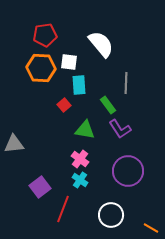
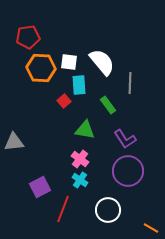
red pentagon: moved 17 px left, 2 px down
white semicircle: moved 1 px right, 18 px down
gray line: moved 4 px right
red square: moved 4 px up
purple L-shape: moved 5 px right, 10 px down
gray triangle: moved 2 px up
purple square: rotated 10 degrees clockwise
white circle: moved 3 px left, 5 px up
